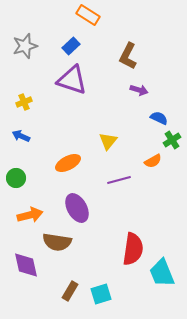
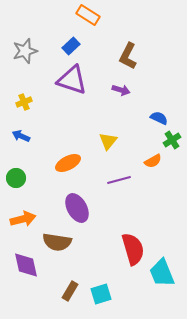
gray star: moved 5 px down
purple arrow: moved 18 px left
orange arrow: moved 7 px left, 4 px down
red semicircle: rotated 24 degrees counterclockwise
